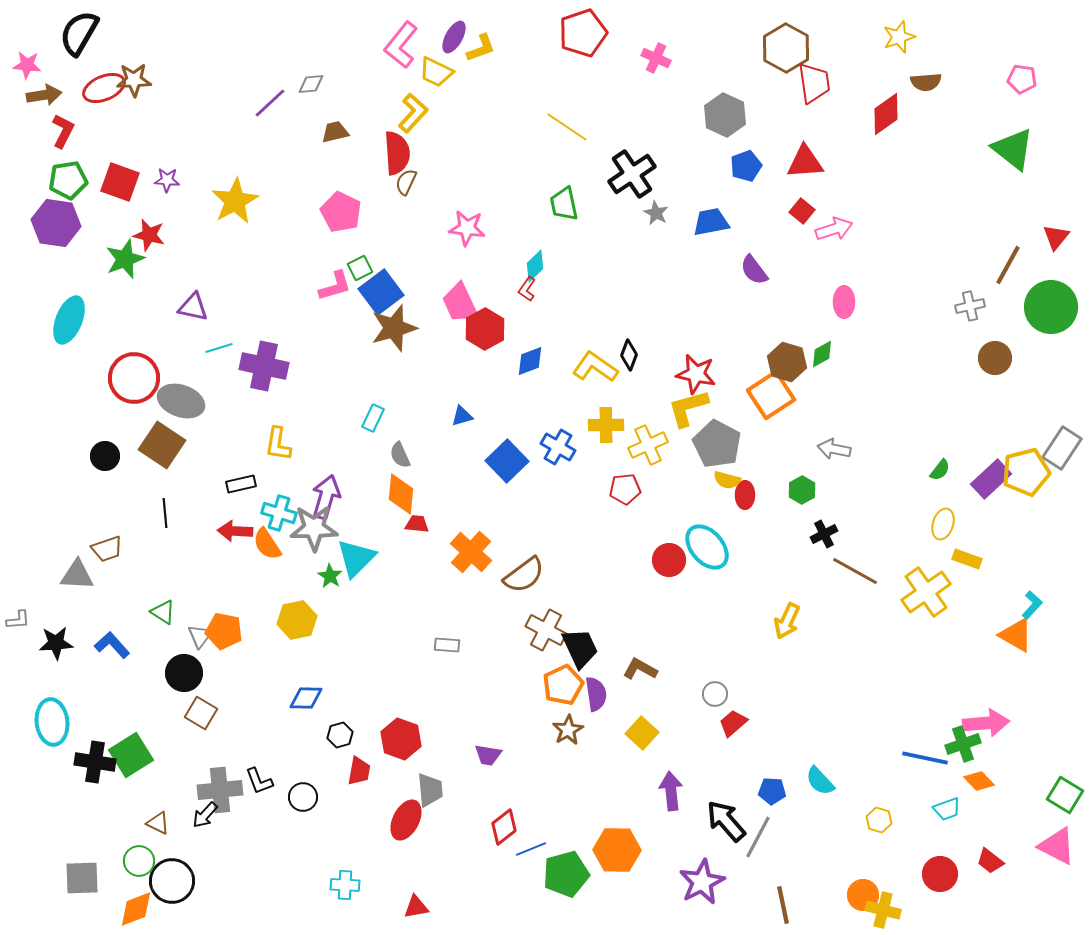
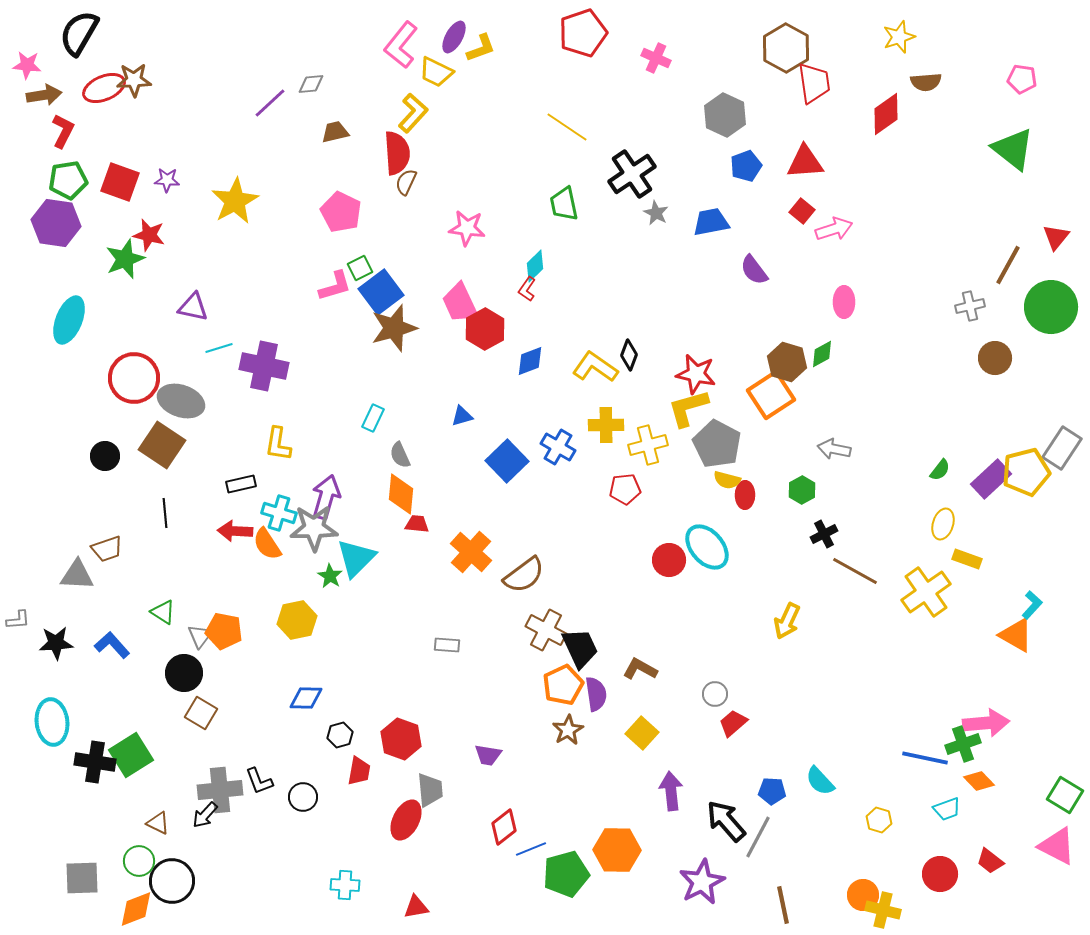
yellow cross at (648, 445): rotated 9 degrees clockwise
